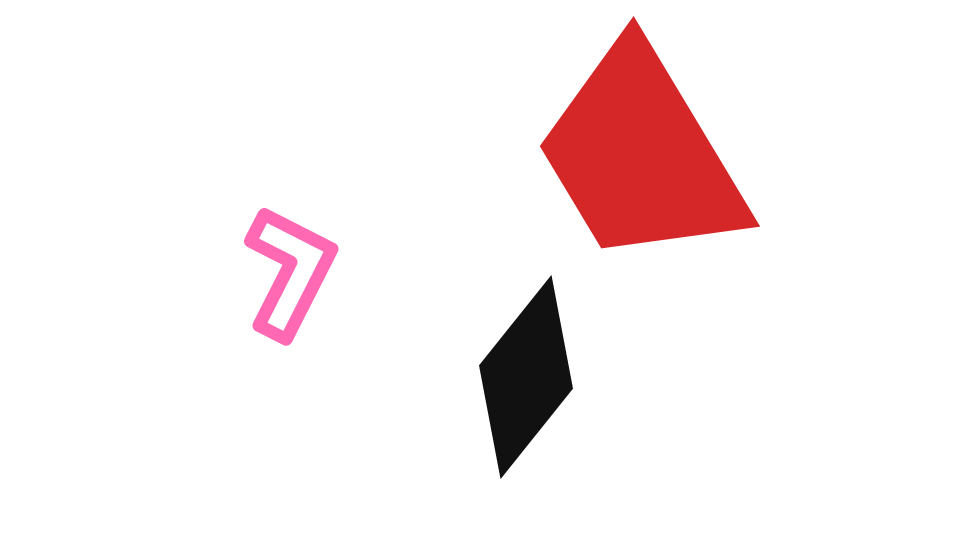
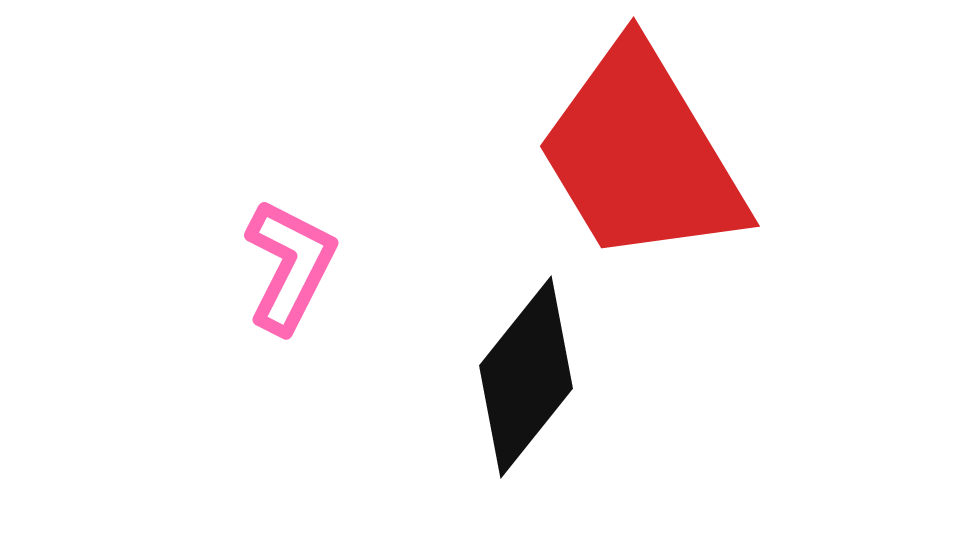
pink L-shape: moved 6 px up
